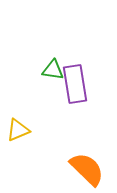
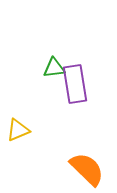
green triangle: moved 1 px right, 2 px up; rotated 15 degrees counterclockwise
